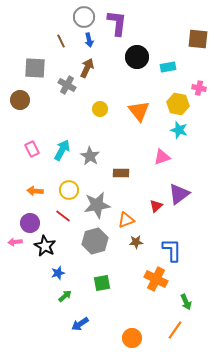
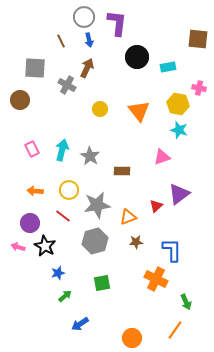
cyan arrow at (62, 150): rotated 15 degrees counterclockwise
brown rectangle at (121, 173): moved 1 px right, 2 px up
orange triangle at (126, 220): moved 2 px right, 3 px up
pink arrow at (15, 242): moved 3 px right, 5 px down; rotated 24 degrees clockwise
